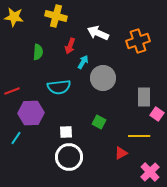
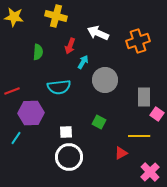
gray circle: moved 2 px right, 2 px down
